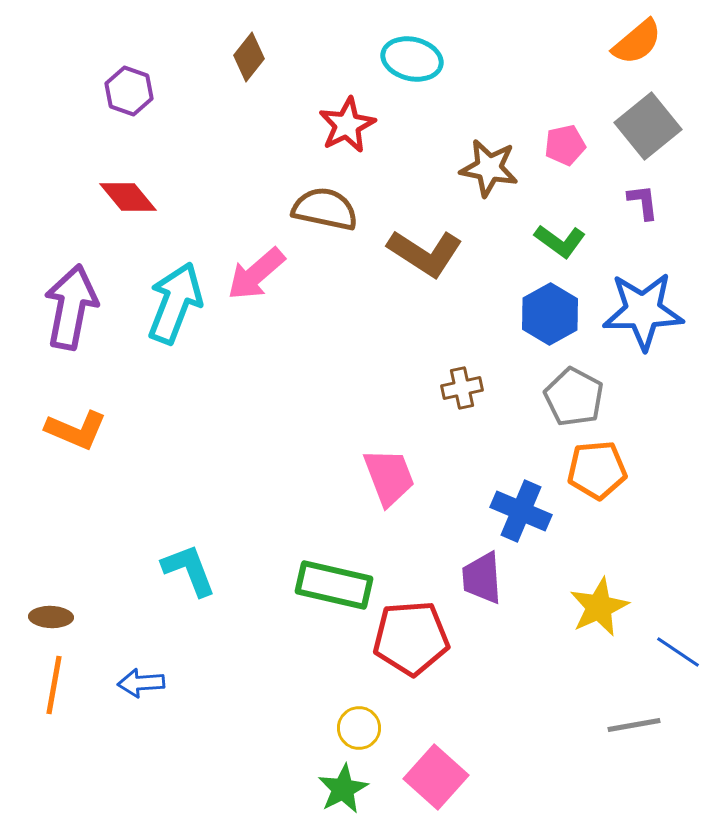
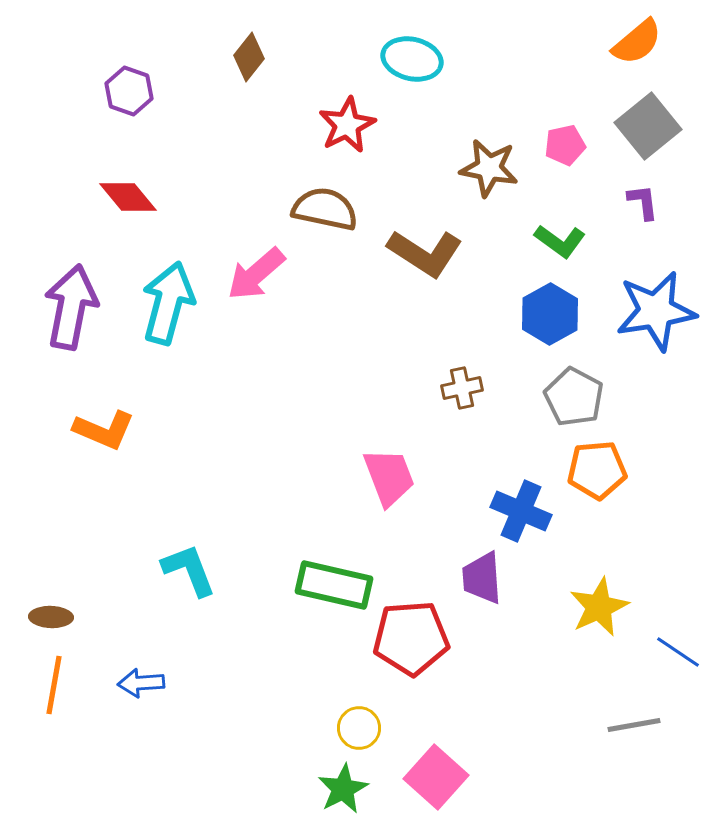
cyan arrow: moved 7 px left; rotated 6 degrees counterclockwise
blue star: moved 13 px right; rotated 8 degrees counterclockwise
orange L-shape: moved 28 px right
